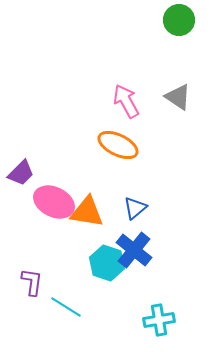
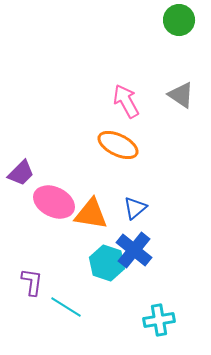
gray triangle: moved 3 px right, 2 px up
orange triangle: moved 4 px right, 2 px down
